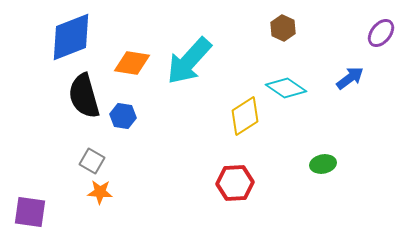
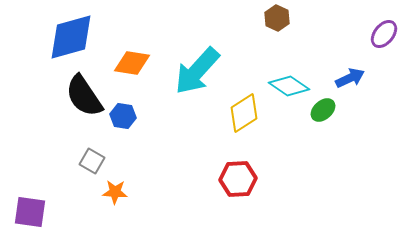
brown hexagon: moved 6 px left, 10 px up
purple ellipse: moved 3 px right, 1 px down
blue diamond: rotated 6 degrees clockwise
cyan arrow: moved 8 px right, 10 px down
blue arrow: rotated 12 degrees clockwise
cyan diamond: moved 3 px right, 2 px up
black semicircle: rotated 18 degrees counterclockwise
yellow diamond: moved 1 px left, 3 px up
green ellipse: moved 54 px up; rotated 30 degrees counterclockwise
red hexagon: moved 3 px right, 4 px up
orange star: moved 15 px right
